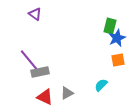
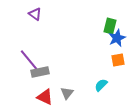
gray triangle: rotated 24 degrees counterclockwise
